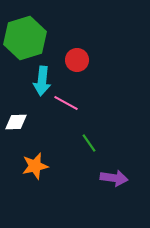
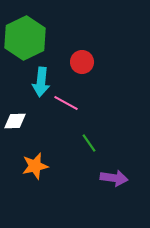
green hexagon: rotated 9 degrees counterclockwise
red circle: moved 5 px right, 2 px down
cyan arrow: moved 1 px left, 1 px down
white diamond: moved 1 px left, 1 px up
